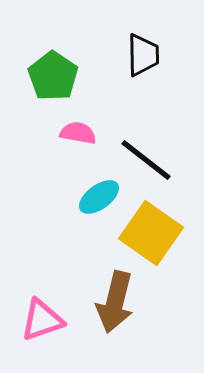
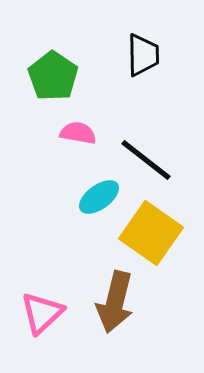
pink triangle: moved 7 px up; rotated 24 degrees counterclockwise
